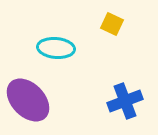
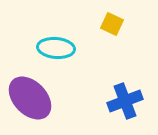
purple ellipse: moved 2 px right, 2 px up
